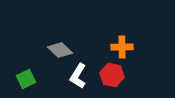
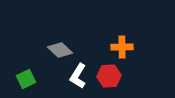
red hexagon: moved 3 px left, 1 px down; rotated 15 degrees counterclockwise
